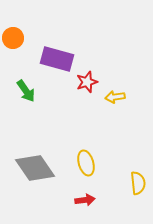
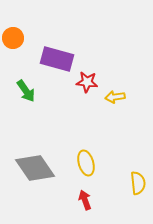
red star: rotated 25 degrees clockwise
red arrow: rotated 102 degrees counterclockwise
